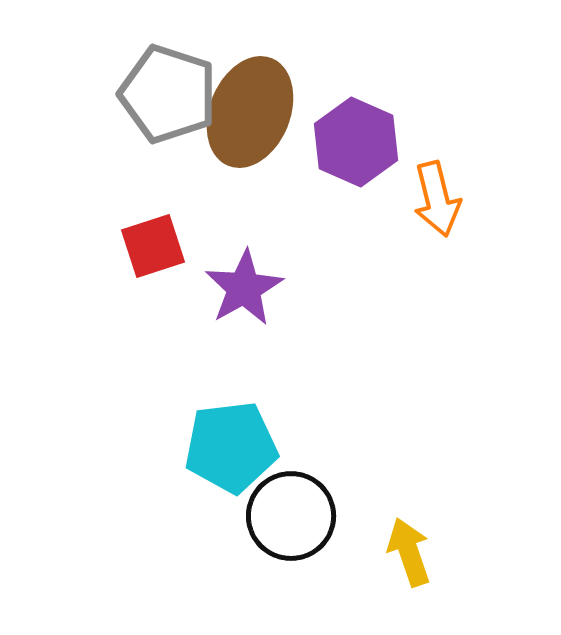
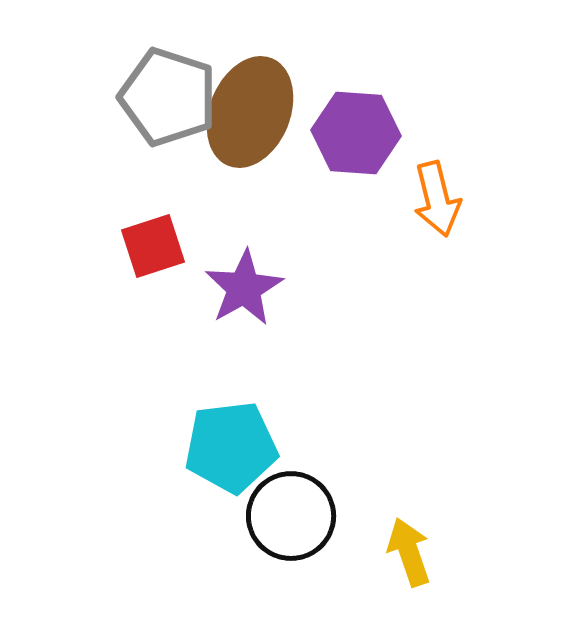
gray pentagon: moved 3 px down
purple hexagon: moved 9 px up; rotated 20 degrees counterclockwise
